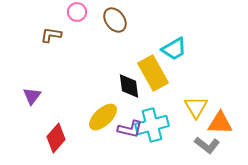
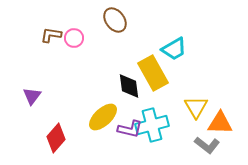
pink circle: moved 3 px left, 26 px down
